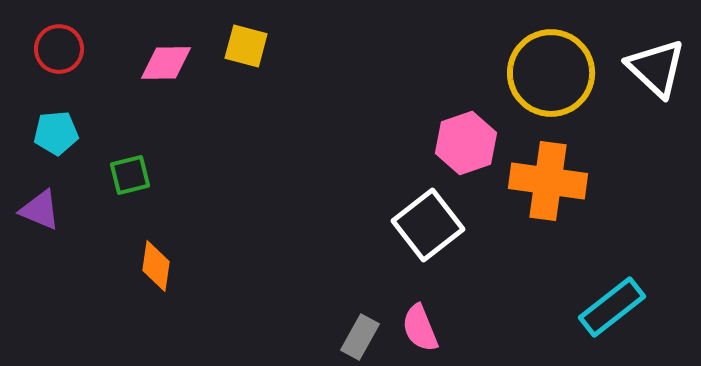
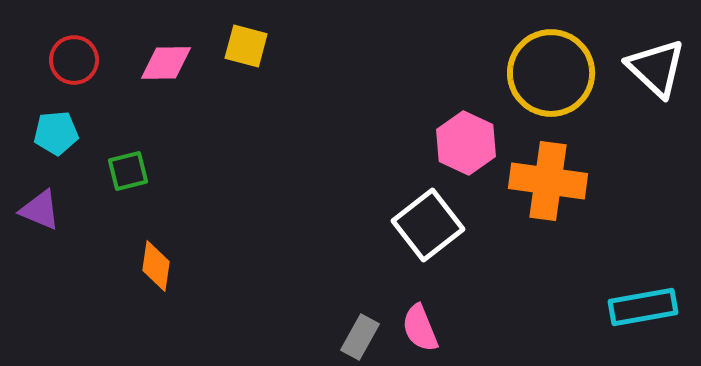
red circle: moved 15 px right, 11 px down
pink hexagon: rotated 16 degrees counterclockwise
green square: moved 2 px left, 4 px up
cyan rectangle: moved 31 px right; rotated 28 degrees clockwise
